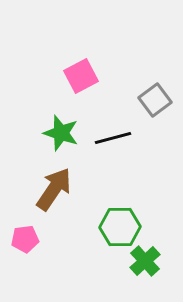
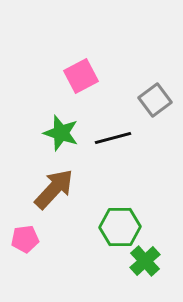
brown arrow: rotated 9 degrees clockwise
